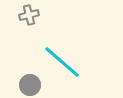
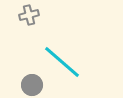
gray circle: moved 2 px right
